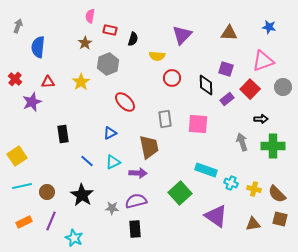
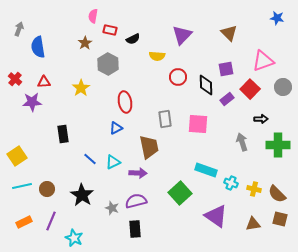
pink semicircle at (90, 16): moved 3 px right
gray arrow at (18, 26): moved 1 px right, 3 px down
blue star at (269, 27): moved 8 px right, 9 px up
brown triangle at (229, 33): rotated 42 degrees clockwise
black semicircle at (133, 39): rotated 48 degrees clockwise
blue semicircle at (38, 47): rotated 15 degrees counterclockwise
gray hexagon at (108, 64): rotated 10 degrees counterclockwise
purple square at (226, 69): rotated 28 degrees counterclockwise
red circle at (172, 78): moved 6 px right, 1 px up
red triangle at (48, 82): moved 4 px left
yellow star at (81, 82): moved 6 px down
purple star at (32, 102): rotated 18 degrees clockwise
red ellipse at (125, 102): rotated 35 degrees clockwise
blue triangle at (110, 133): moved 6 px right, 5 px up
green cross at (273, 146): moved 5 px right, 1 px up
blue line at (87, 161): moved 3 px right, 2 px up
brown circle at (47, 192): moved 3 px up
gray star at (112, 208): rotated 16 degrees clockwise
